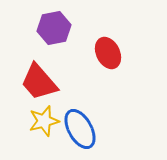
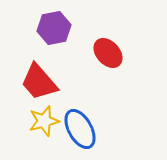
red ellipse: rotated 16 degrees counterclockwise
